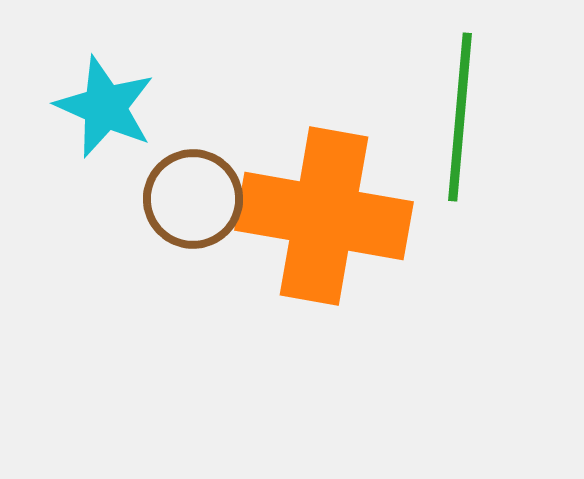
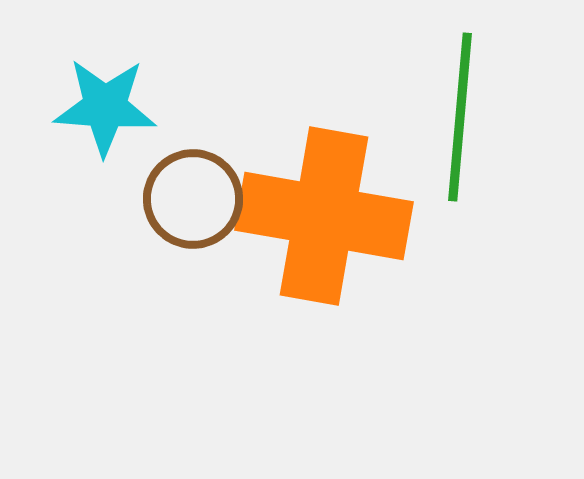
cyan star: rotated 20 degrees counterclockwise
